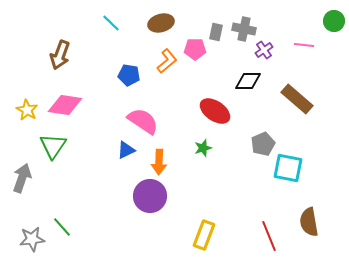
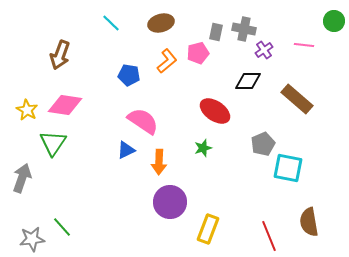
pink pentagon: moved 3 px right, 4 px down; rotated 15 degrees counterclockwise
green triangle: moved 3 px up
purple circle: moved 20 px right, 6 px down
yellow rectangle: moved 4 px right, 6 px up
